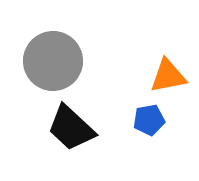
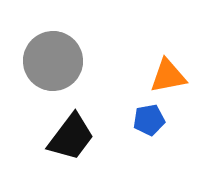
black trapezoid: moved 9 px down; rotated 96 degrees counterclockwise
